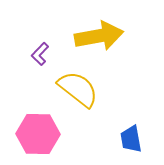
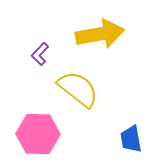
yellow arrow: moved 1 px right, 2 px up
